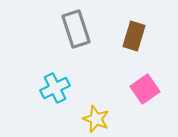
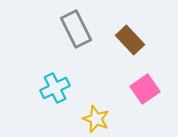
gray rectangle: rotated 9 degrees counterclockwise
brown rectangle: moved 4 px left, 4 px down; rotated 60 degrees counterclockwise
